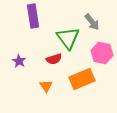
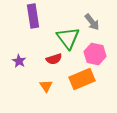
pink hexagon: moved 7 px left, 1 px down
